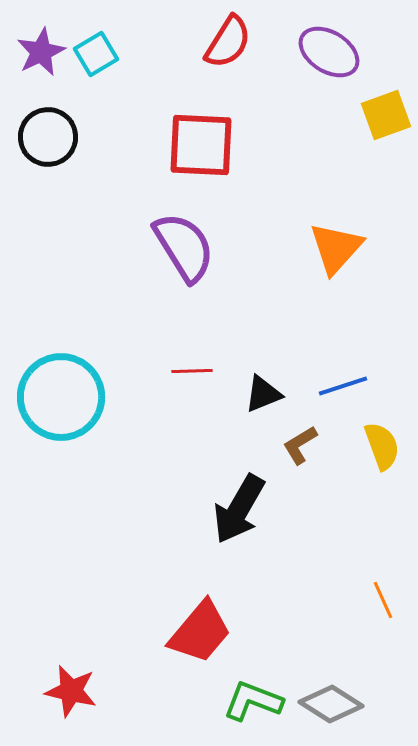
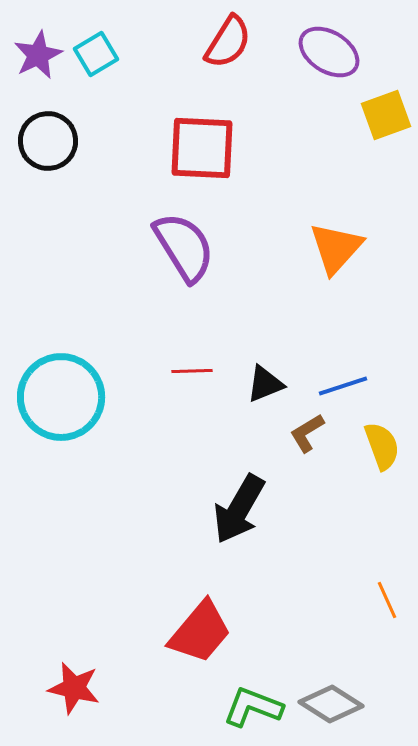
purple star: moved 3 px left, 3 px down
black circle: moved 4 px down
red square: moved 1 px right, 3 px down
black triangle: moved 2 px right, 10 px up
brown L-shape: moved 7 px right, 12 px up
orange line: moved 4 px right
red star: moved 3 px right, 3 px up
green L-shape: moved 6 px down
